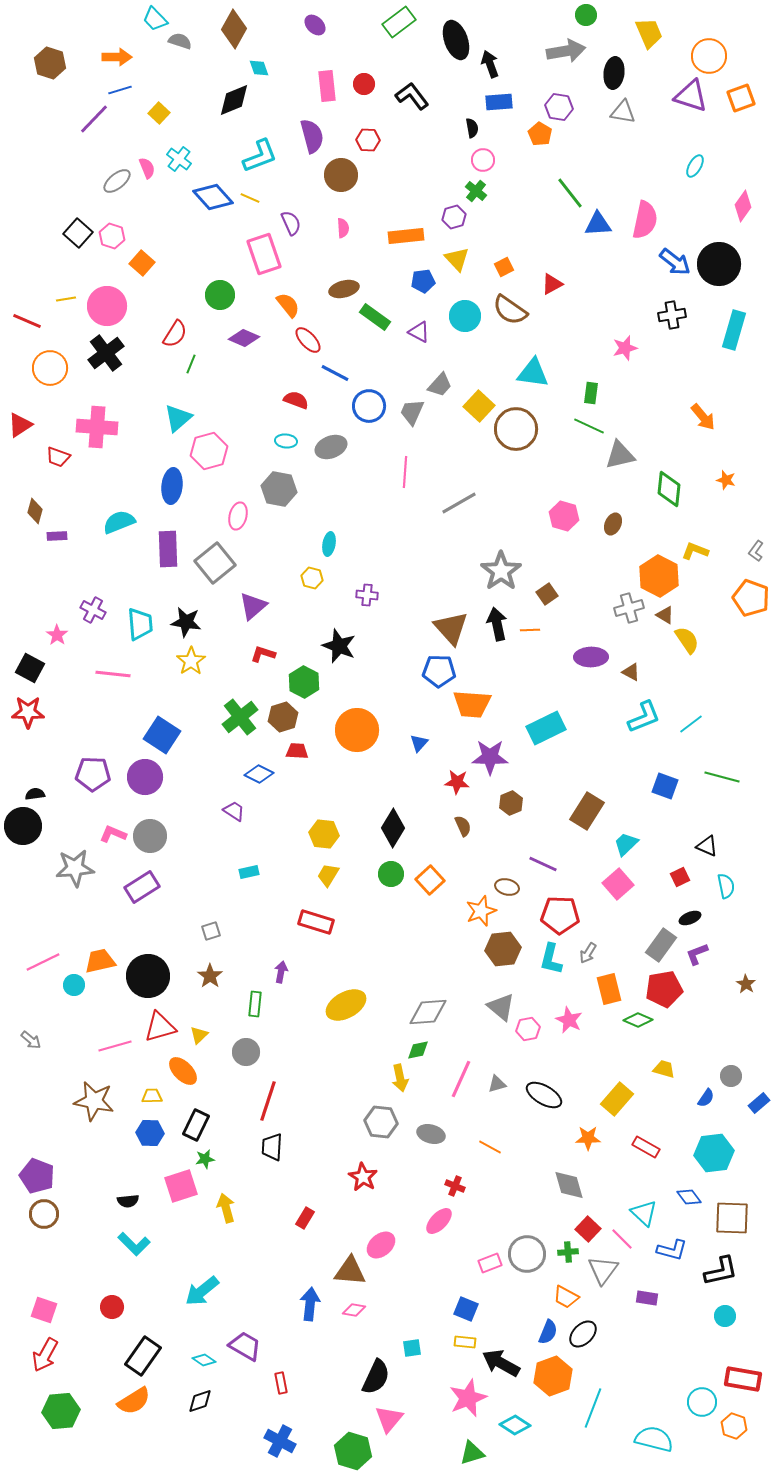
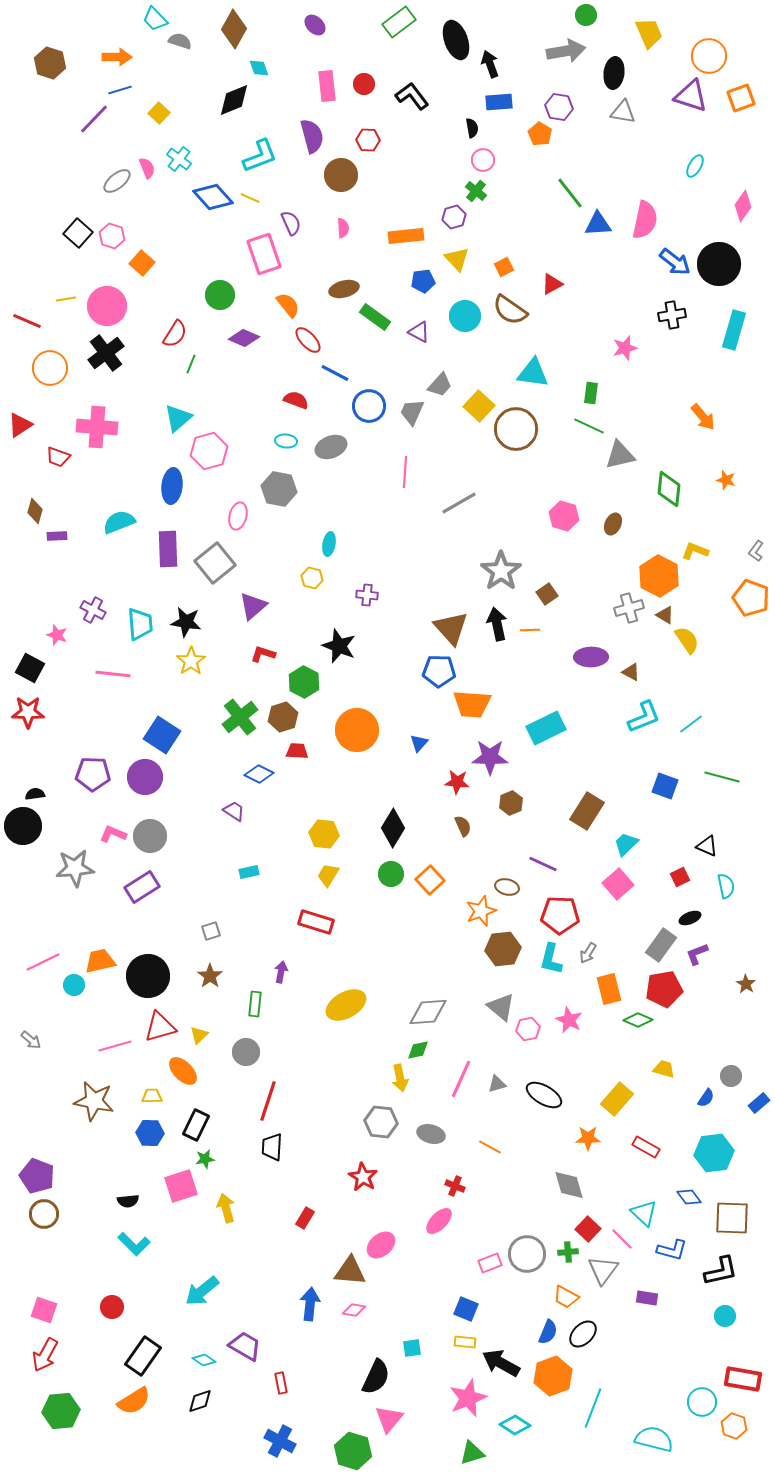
pink star at (57, 635): rotated 15 degrees counterclockwise
